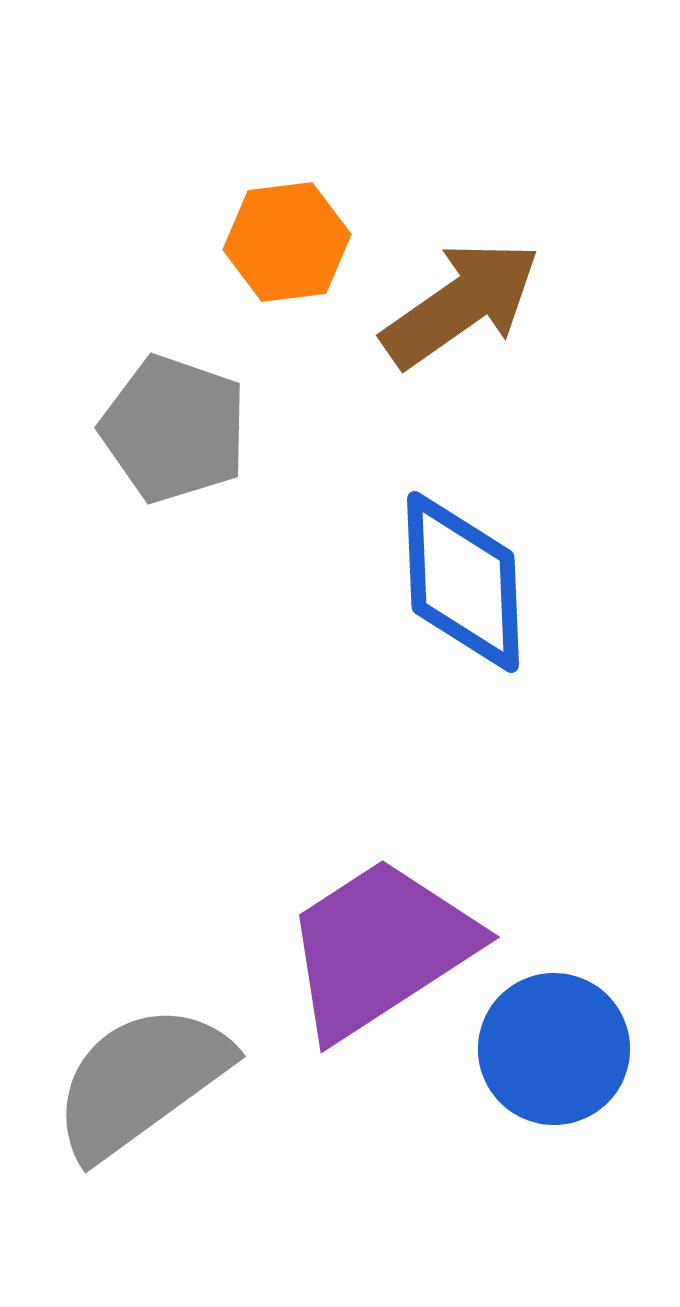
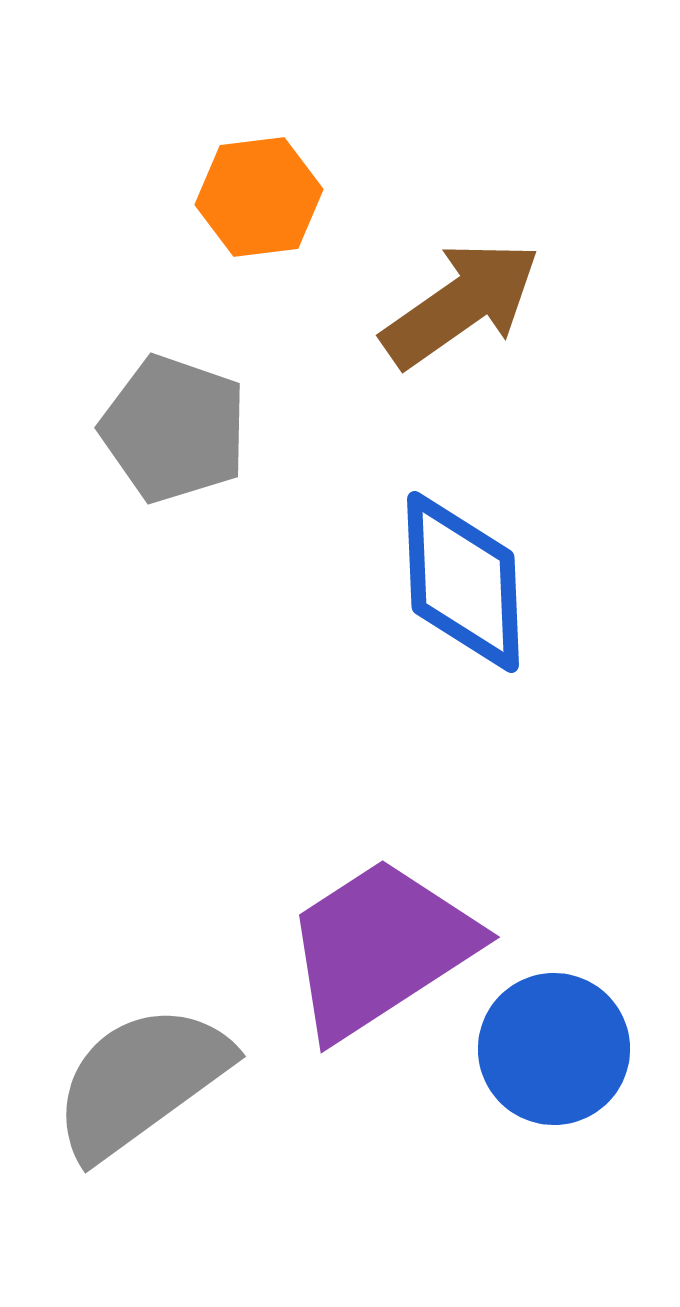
orange hexagon: moved 28 px left, 45 px up
